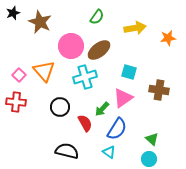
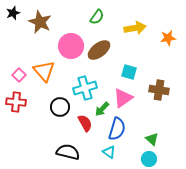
cyan cross: moved 11 px down
blue semicircle: rotated 15 degrees counterclockwise
black semicircle: moved 1 px right, 1 px down
